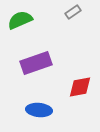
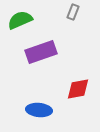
gray rectangle: rotated 35 degrees counterclockwise
purple rectangle: moved 5 px right, 11 px up
red diamond: moved 2 px left, 2 px down
